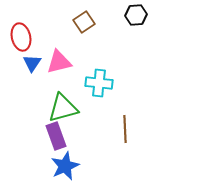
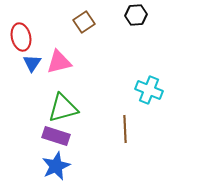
cyan cross: moved 50 px right, 7 px down; rotated 16 degrees clockwise
purple rectangle: rotated 52 degrees counterclockwise
blue star: moved 9 px left
